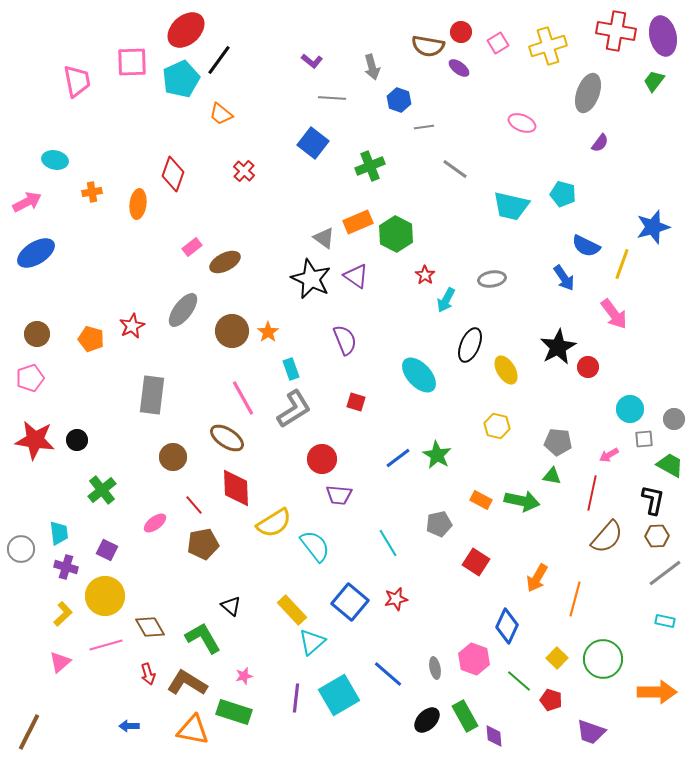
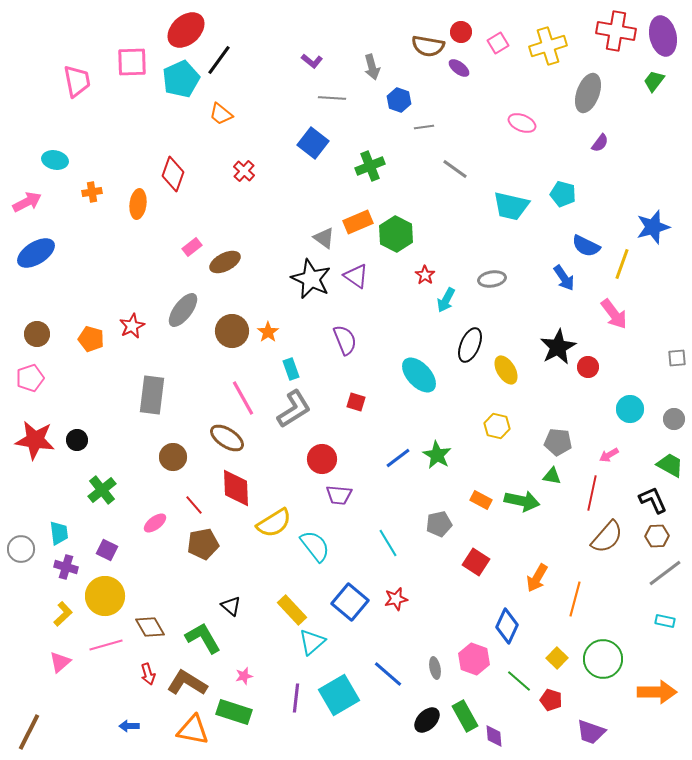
gray square at (644, 439): moved 33 px right, 81 px up
black L-shape at (653, 500): rotated 36 degrees counterclockwise
